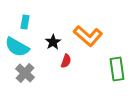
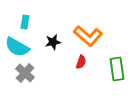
black star: rotated 21 degrees clockwise
red semicircle: moved 15 px right, 1 px down
